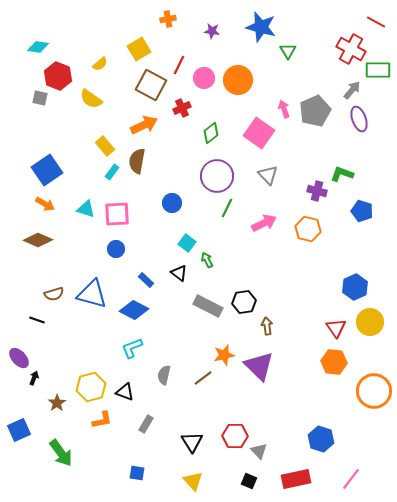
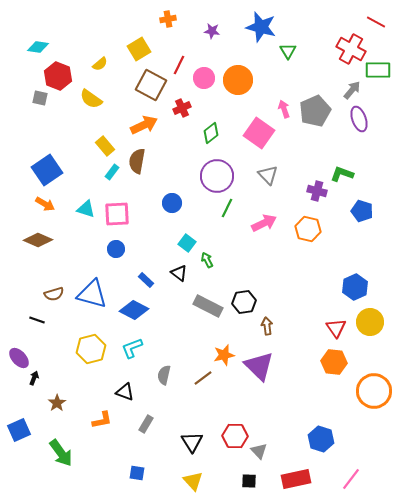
yellow hexagon at (91, 387): moved 38 px up
black square at (249, 481): rotated 21 degrees counterclockwise
